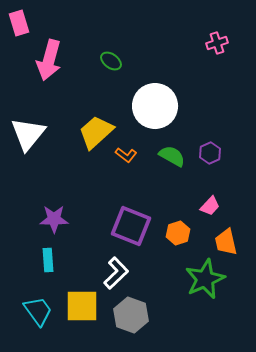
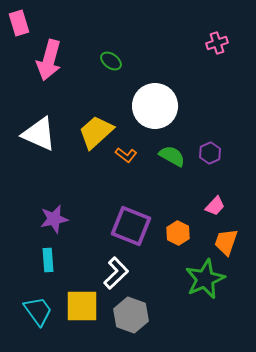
white triangle: moved 11 px right; rotated 45 degrees counterclockwise
pink trapezoid: moved 5 px right
purple star: rotated 12 degrees counterclockwise
orange hexagon: rotated 15 degrees counterclockwise
orange trapezoid: rotated 32 degrees clockwise
